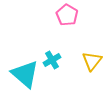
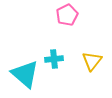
pink pentagon: rotated 15 degrees clockwise
cyan cross: moved 2 px right, 1 px up; rotated 24 degrees clockwise
